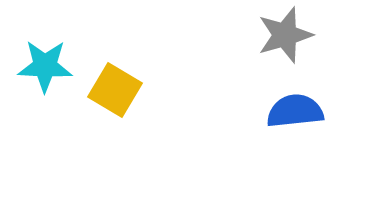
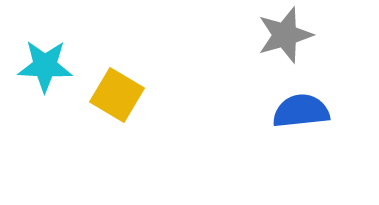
yellow square: moved 2 px right, 5 px down
blue semicircle: moved 6 px right
